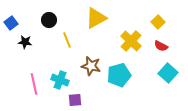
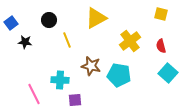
yellow square: moved 3 px right, 8 px up; rotated 32 degrees counterclockwise
yellow cross: moved 1 px left; rotated 10 degrees clockwise
red semicircle: rotated 48 degrees clockwise
cyan pentagon: rotated 25 degrees clockwise
cyan cross: rotated 18 degrees counterclockwise
pink line: moved 10 px down; rotated 15 degrees counterclockwise
